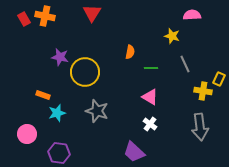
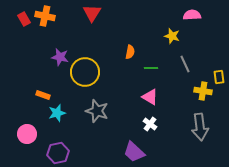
yellow rectangle: moved 2 px up; rotated 32 degrees counterclockwise
purple hexagon: moved 1 px left; rotated 20 degrees counterclockwise
